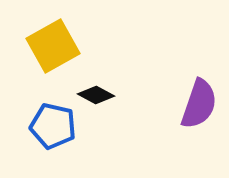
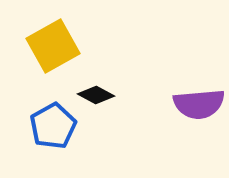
purple semicircle: rotated 66 degrees clockwise
blue pentagon: rotated 30 degrees clockwise
